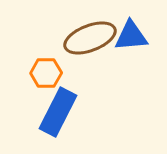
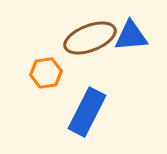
orange hexagon: rotated 8 degrees counterclockwise
blue rectangle: moved 29 px right
